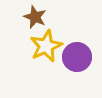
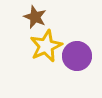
purple circle: moved 1 px up
